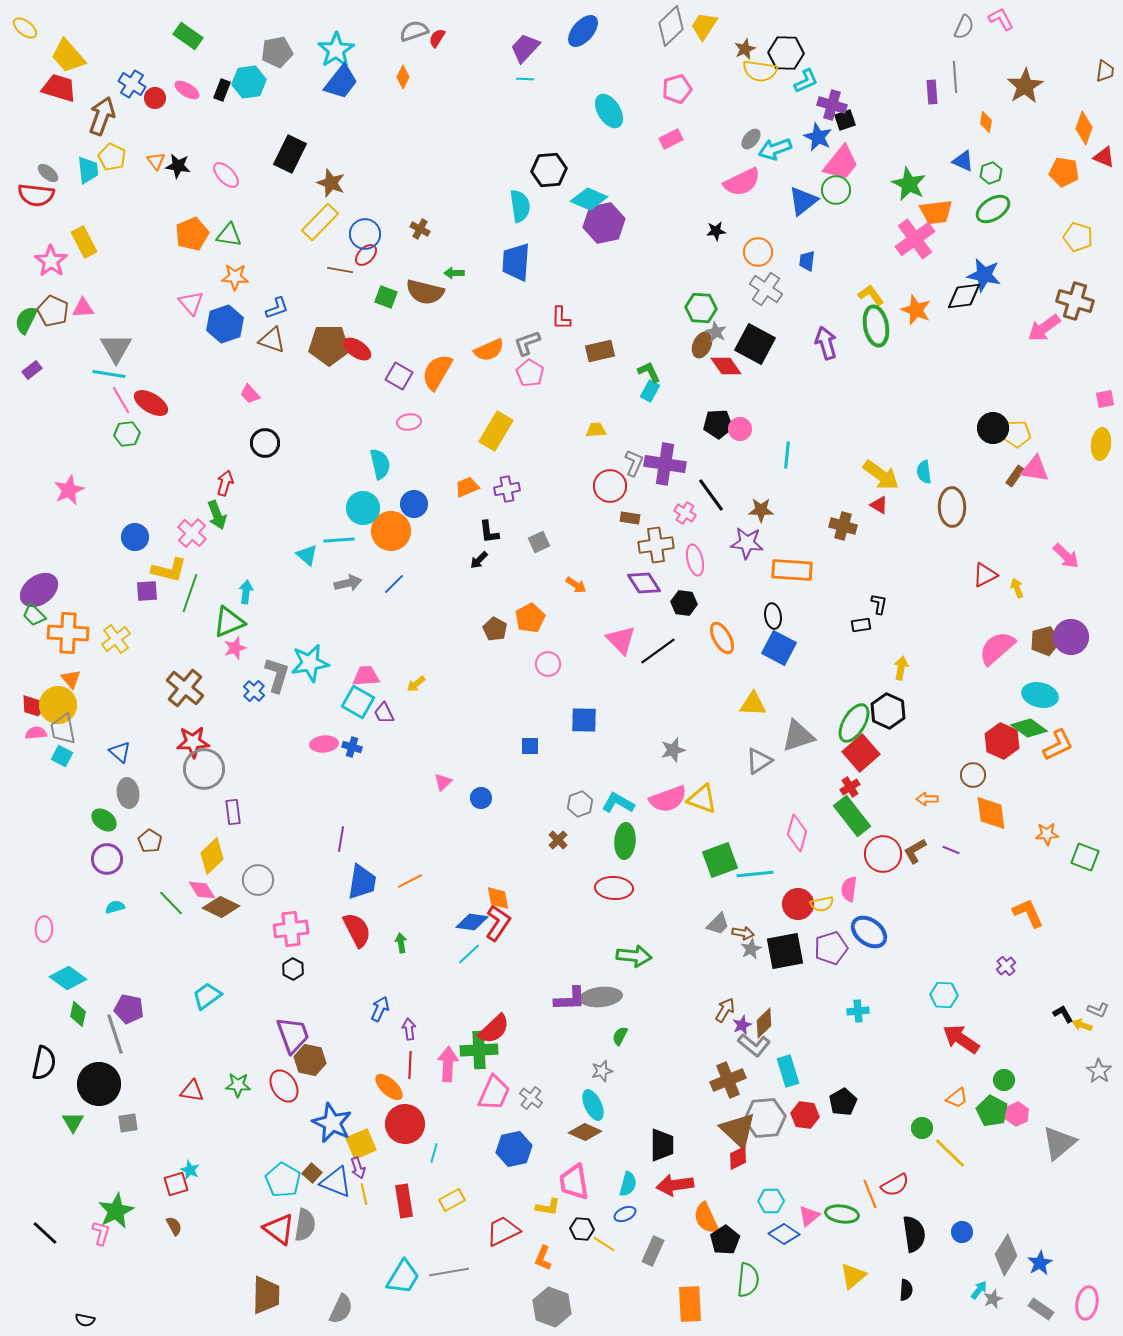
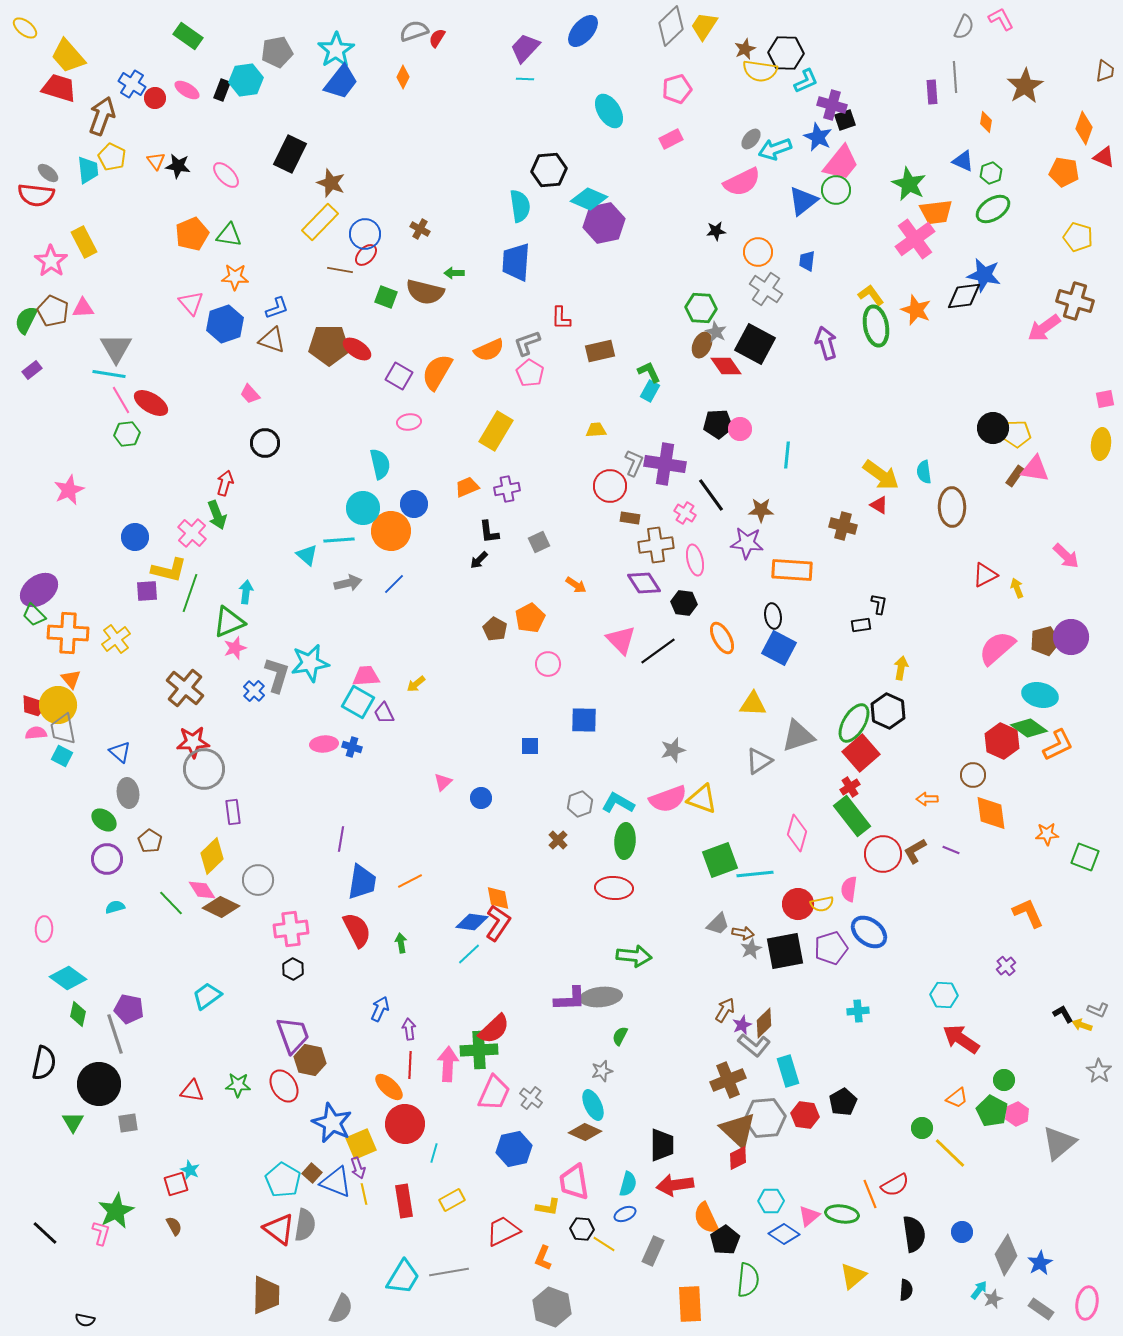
cyan hexagon at (249, 82): moved 3 px left, 2 px up
